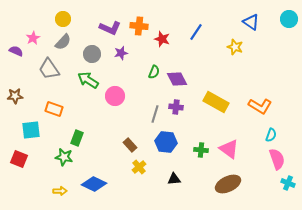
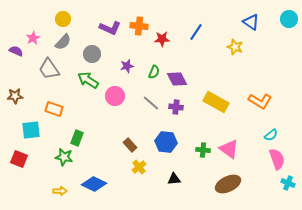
red star: rotated 21 degrees counterclockwise
purple star: moved 6 px right, 13 px down
orange L-shape: moved 5 px up
gray line: moved 4 px left, 11 px up; rotated 66 degrees counterclockwise
cyan semicircle: rotated 32 degrees clockwise
green cross: moved 2 px right
